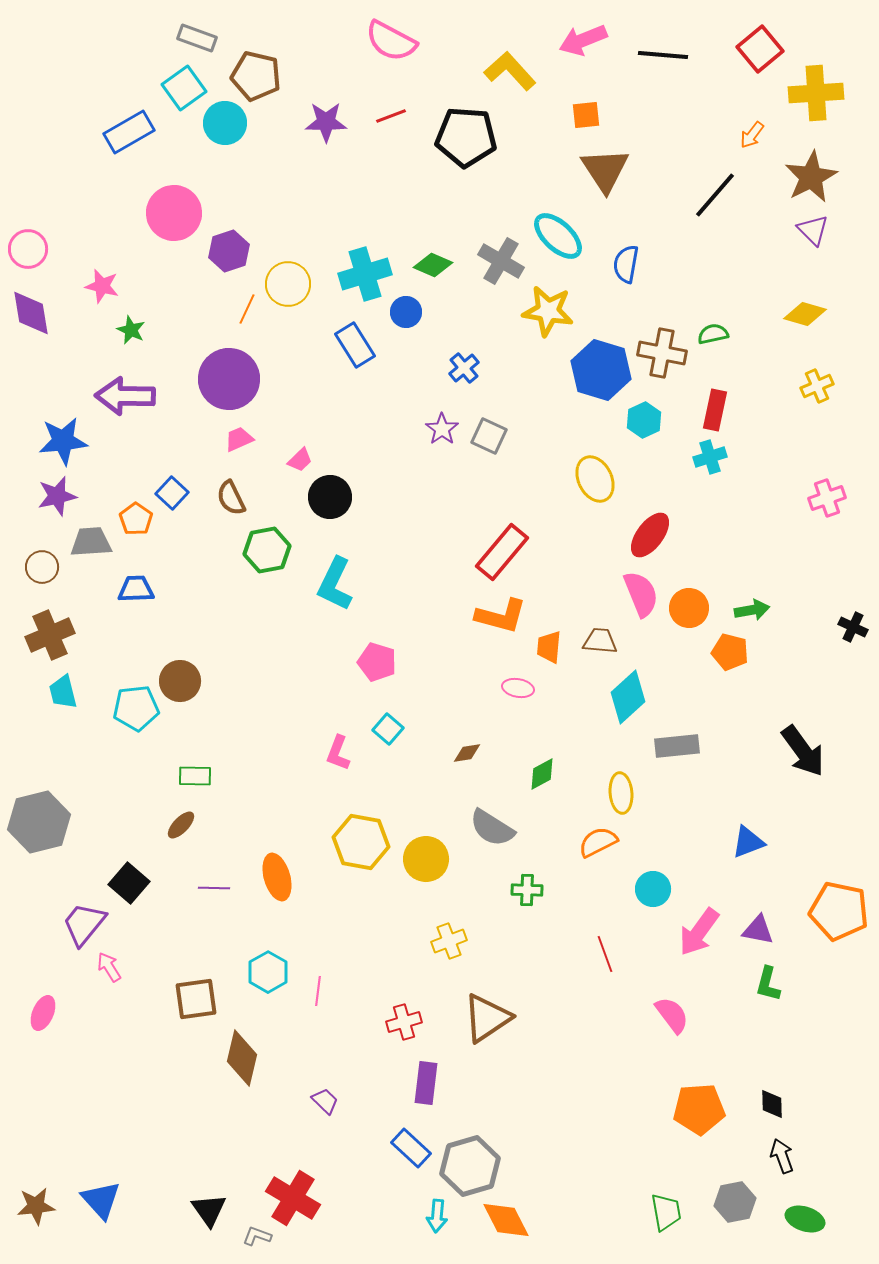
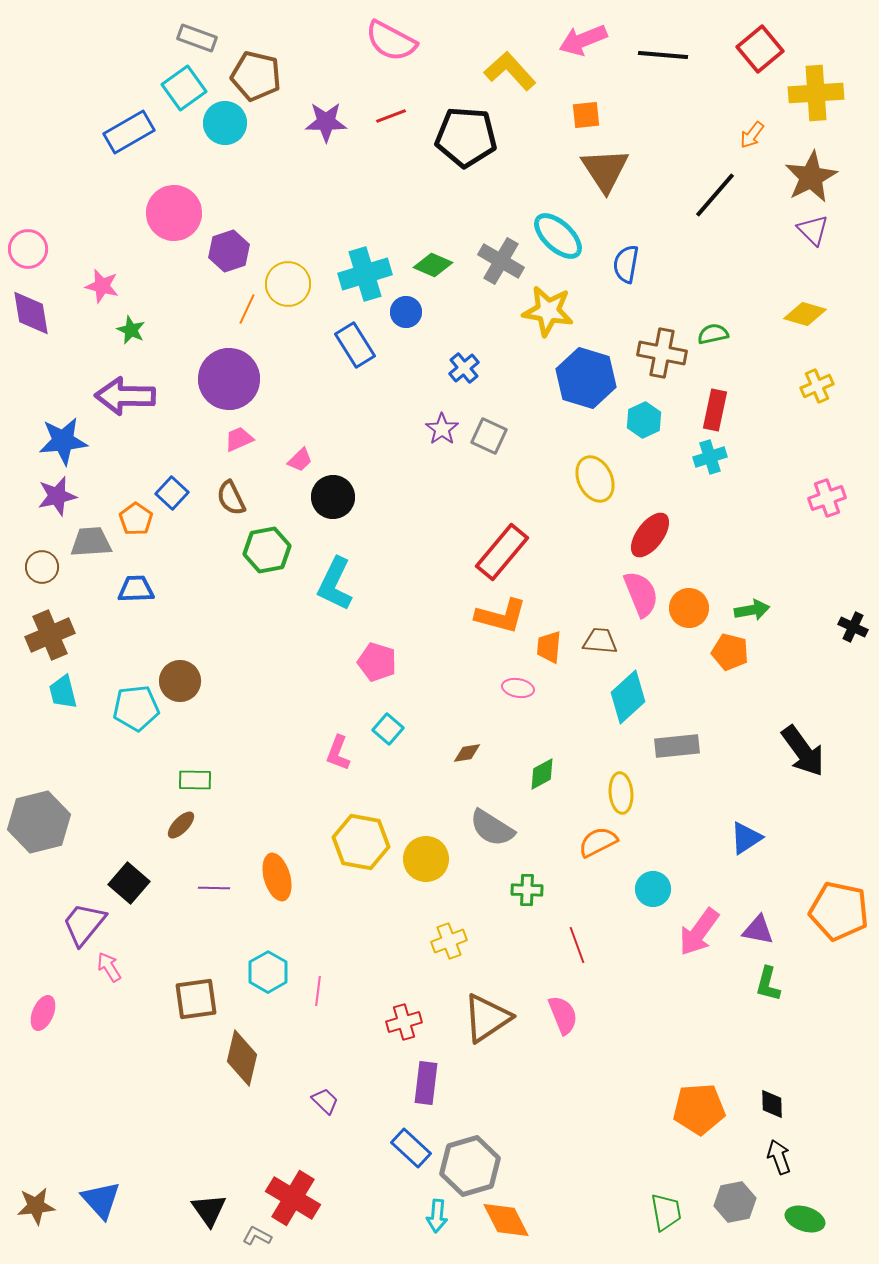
blue hexagon at (601, 370): moved 15 px left, 8 px down
black circle at (330, 497): moved 3 px right
green rectangle at (195, 776): moved 4 px down
blue triangle at (748, 842): moved 2 px left, 4 px up; rotated 12 degrees counterclockwise
red line at (605, 954): moved 28 px left, 9 px up
pink semicircle at (672, 1015): moved 109 px left; rotated 15 degrees clockwise
black arrow at (782, 1156): moved 3 px left, 1 px down
gray L-shape at (257, 1236): rotated 8 degrees clockwise
